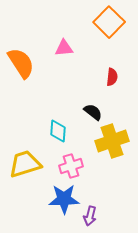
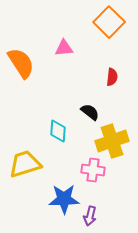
black semicircle: moved 3 px left
pink cross: moved 22 px right, 4 px down; rotated 25 degrees clockwise
